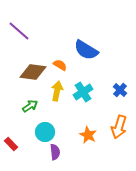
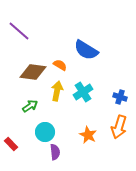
blue cross: moved 7 px down; rotated 24 degrees counterclockwise
